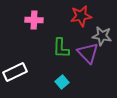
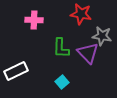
red star: moved 2 px up; rotated 20 degrees clockwise
white rectangle: moved 1 px right, 1 px up
